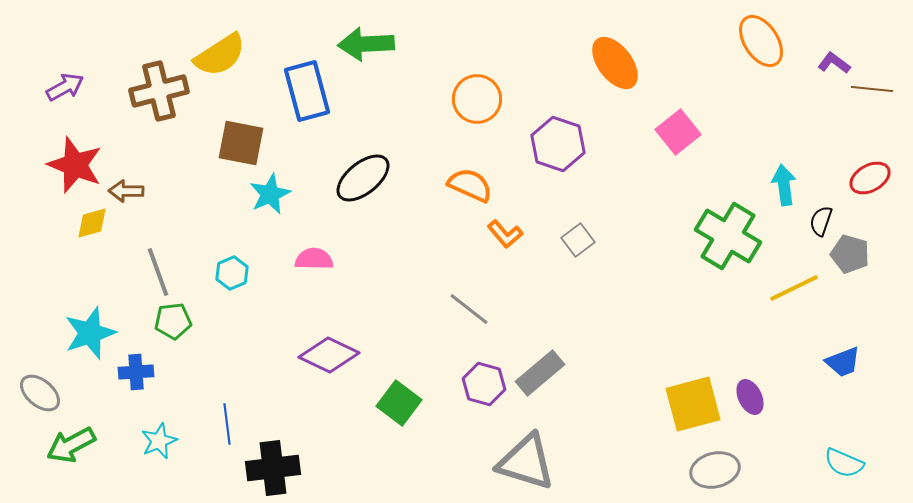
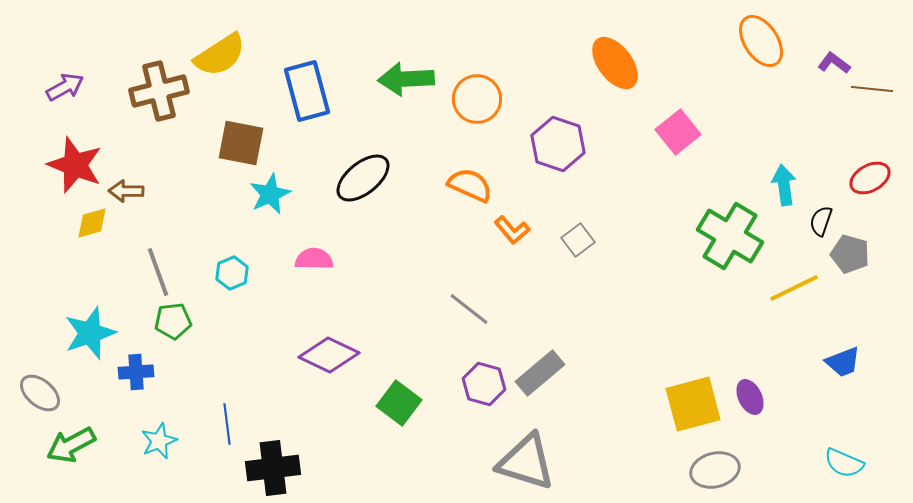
green arrow at (366, 44): moved 40 px right, 35 px down
orange L-shape at (505, 234): moved 7 px right, 4 px up
green cross at (728, 236): moved 2 px right
